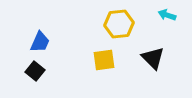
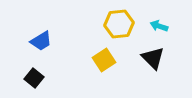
cyan arrow: moved 8 px left, 11 px down
blue trapezoid: moved 1 px right, 1 px up; rotated 35 degrees clockwise
yellow square: rotated 25 degrees counterclockwise
black square: moved 1 px left, 7 px down
